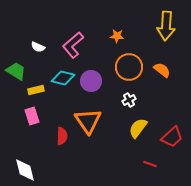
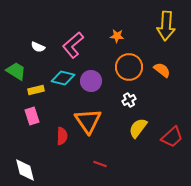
red line: moved 50 px left
